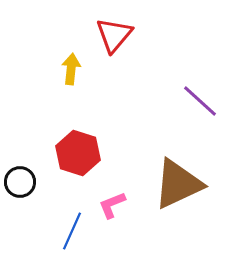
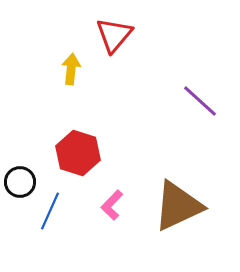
brown triangle: moved 22 px down
pink L-shape: rotated 24 degrees counterclockwise
blue line: moved 22 px left, 20 px up
